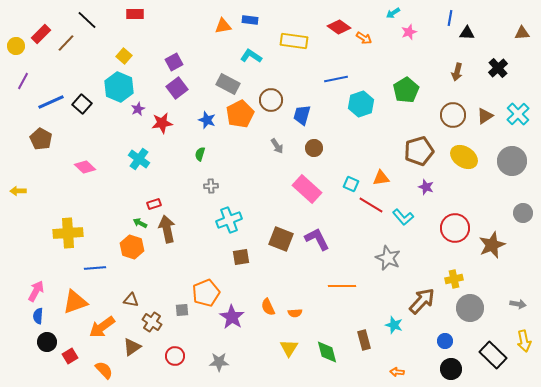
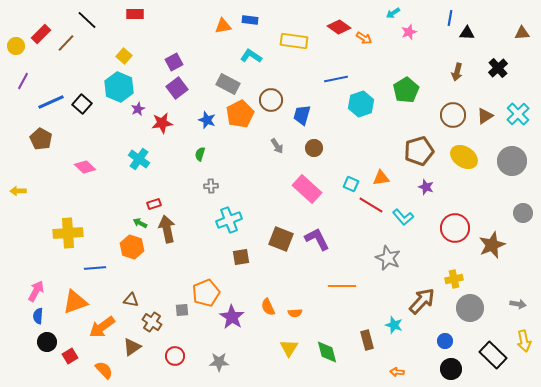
brown rectangle at (364, 340): moved 3 px right
